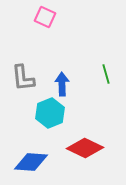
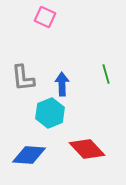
red diamond: moved 2 px right, 1 px down; rotated 21 degrees clockwise
blue diamond: moved 2 px left, 7 px up
